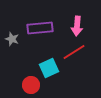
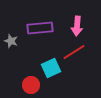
gray star: moved 1 px left, 2 px down
cyan square: moved 2 px right
